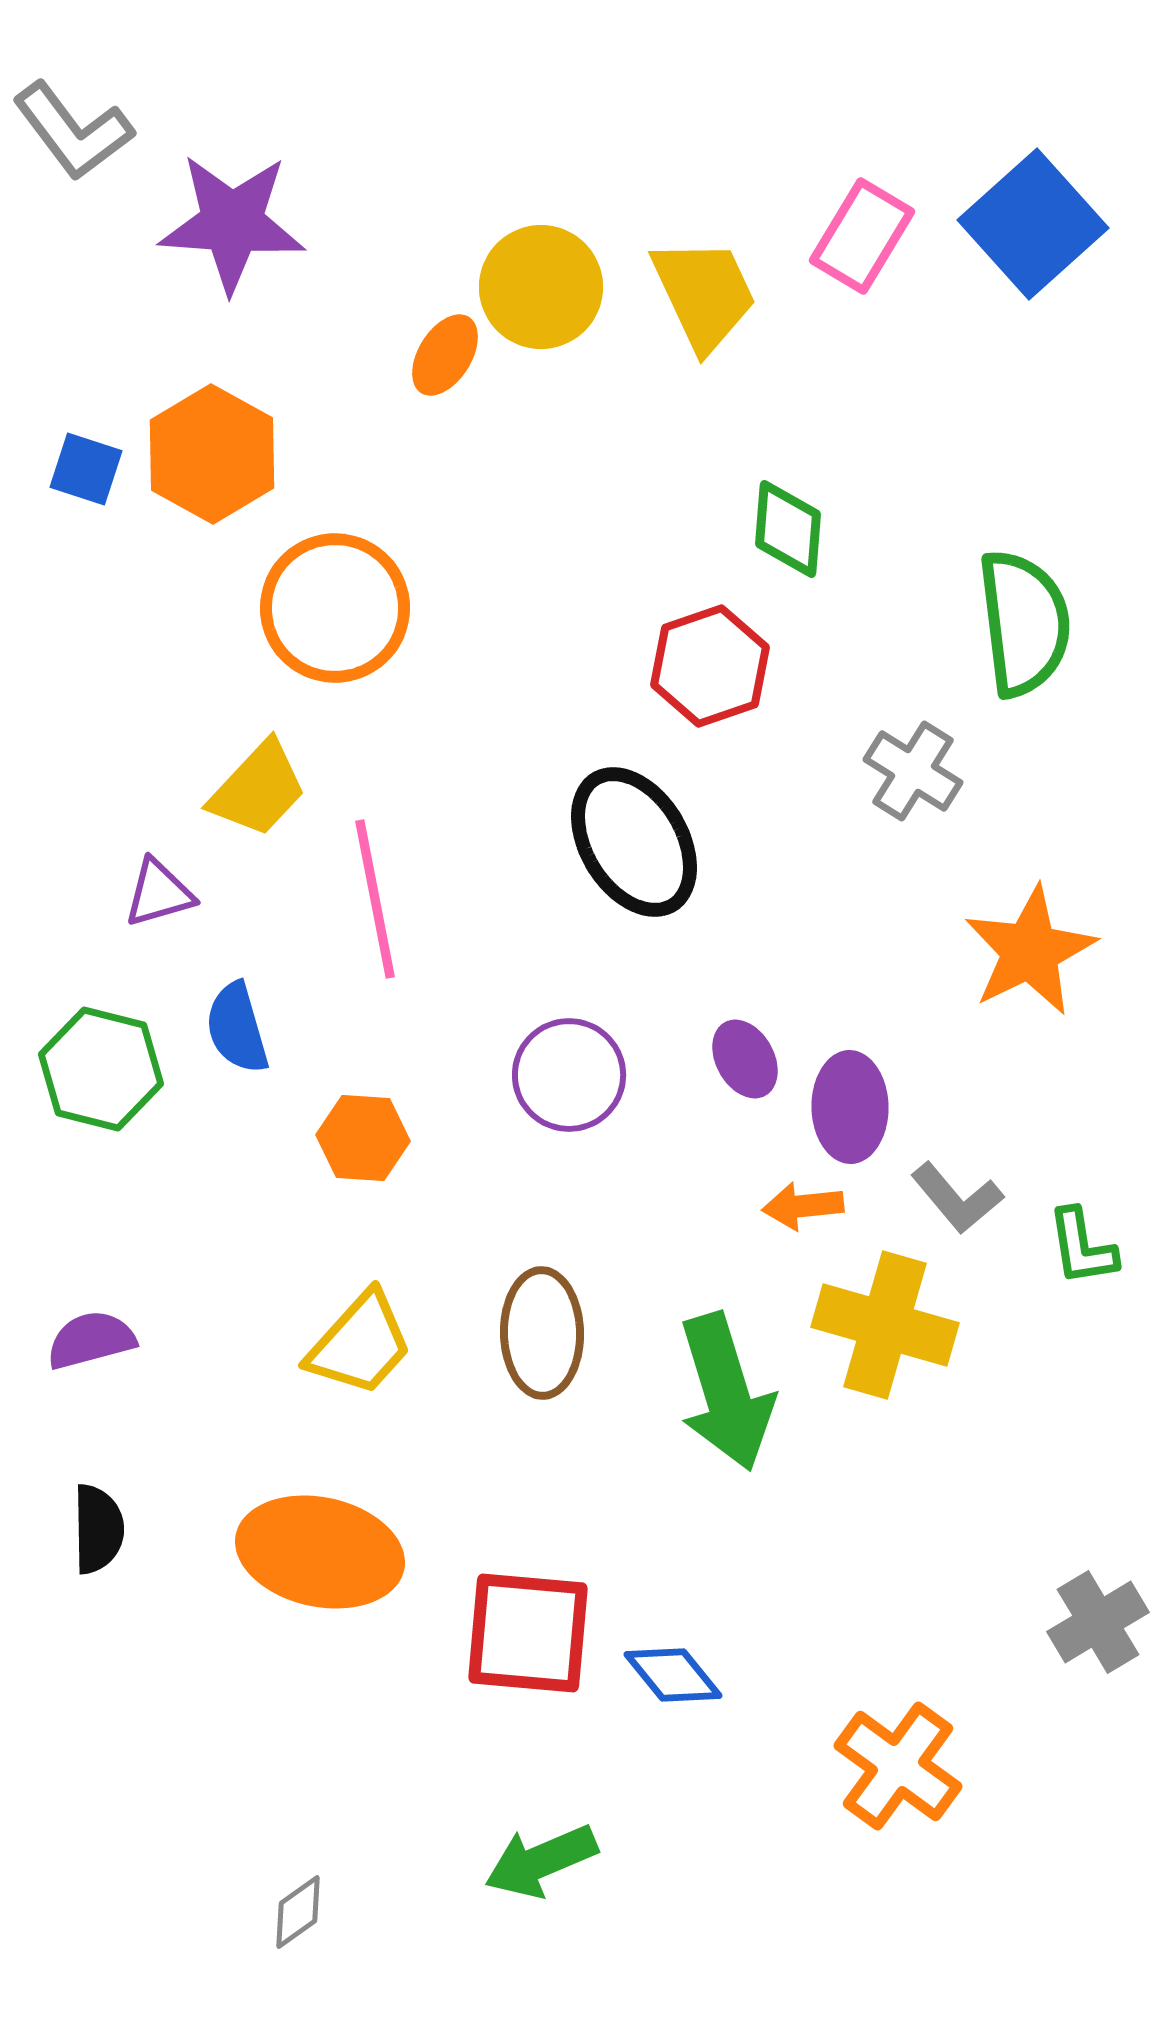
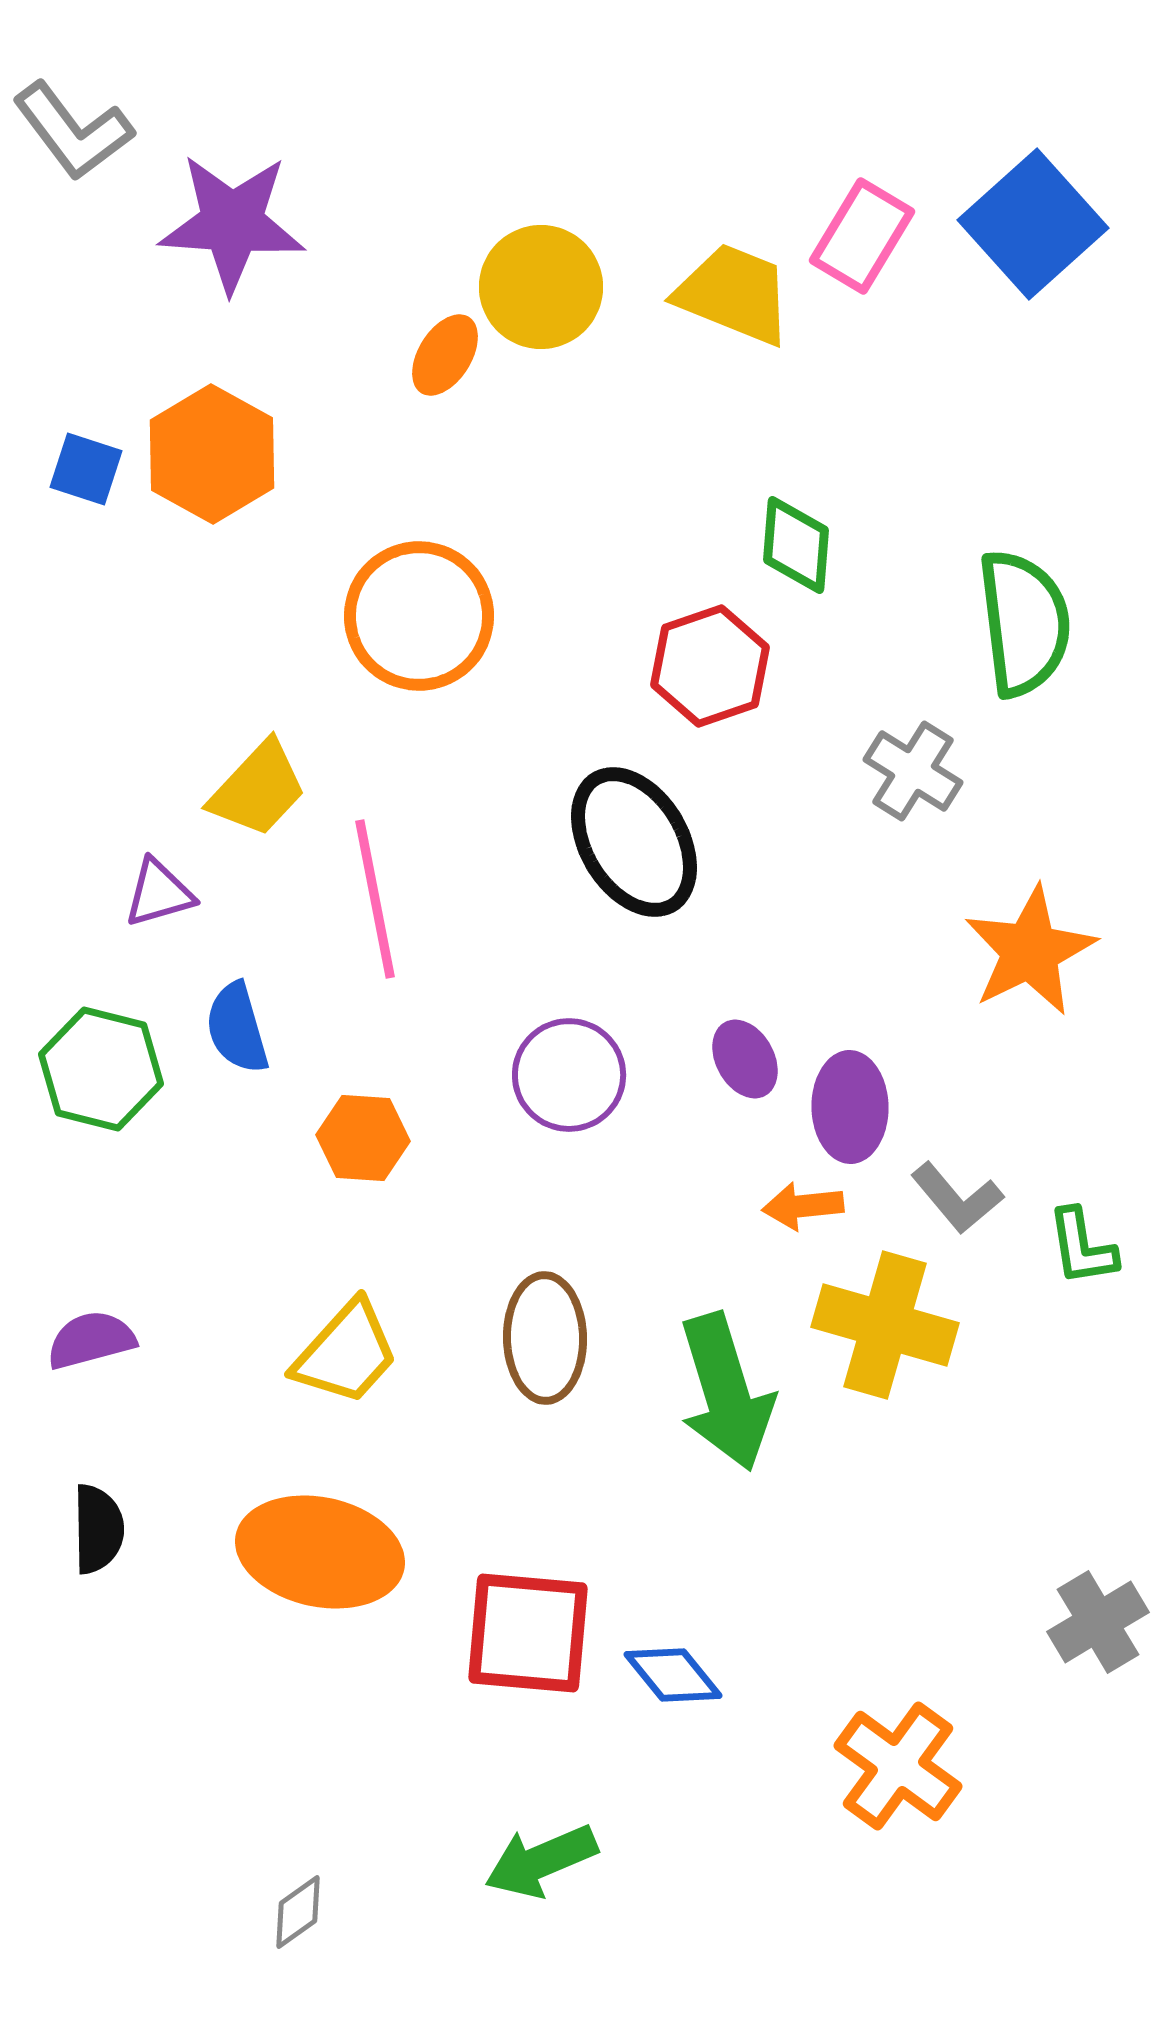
yellow trapezoid at (704, 294): moved 30 px right; rotated 43 degrees counterclockwise
green diamond at (788, 529): moved 8 px right, 16 px down
orange circle at (335, 608): moved 84 px right, 8 px down
brown ellipse at (542, 1333): moved 3 px right, 5 px down
yellow trapezoid at (360, 1344): moved 14 px left, 9 px down
